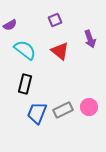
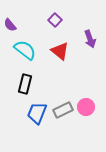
purple square: rotated 24 degrees counterclockwise
purple semicircle: rotated 80 degrees clockwise
pink circle: moved 3 px left
